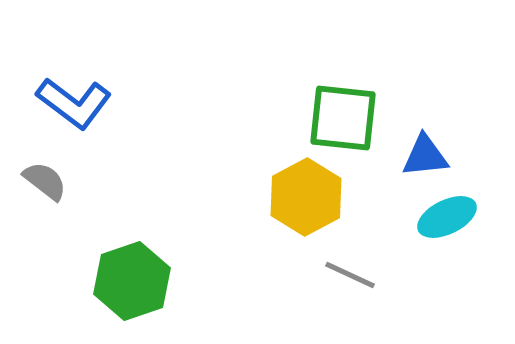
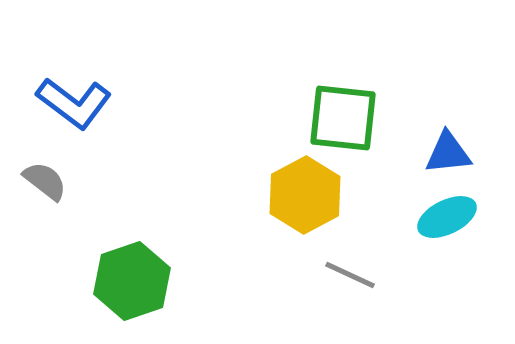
blue triangle: moved 23 px right, 3 px up
yellow hexagon: moved 1 px left, 2 px up
